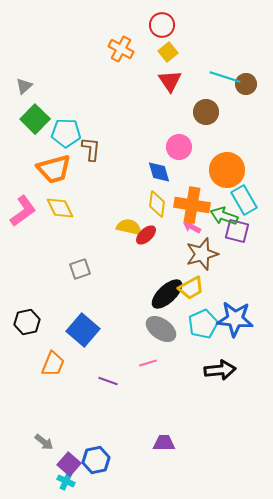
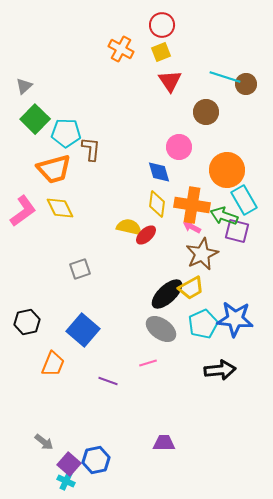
yellow square at (168, 52): moved 7 px left; rotated 18 degrees clockwise
brown star at (202, 254): rotated 8 degrees counterclockwise
